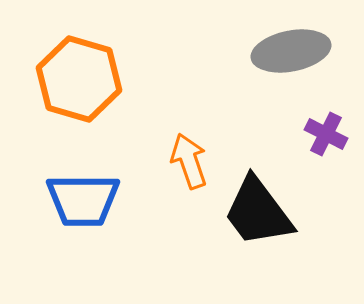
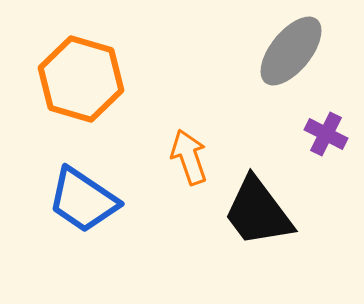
gray ellipse: rotated 40 degrees counterclockwise
orange hexagon: moved 2 px right
orange arrow: moved 4 px up
blue trapezoid: rotated 34 degrees clockwise
